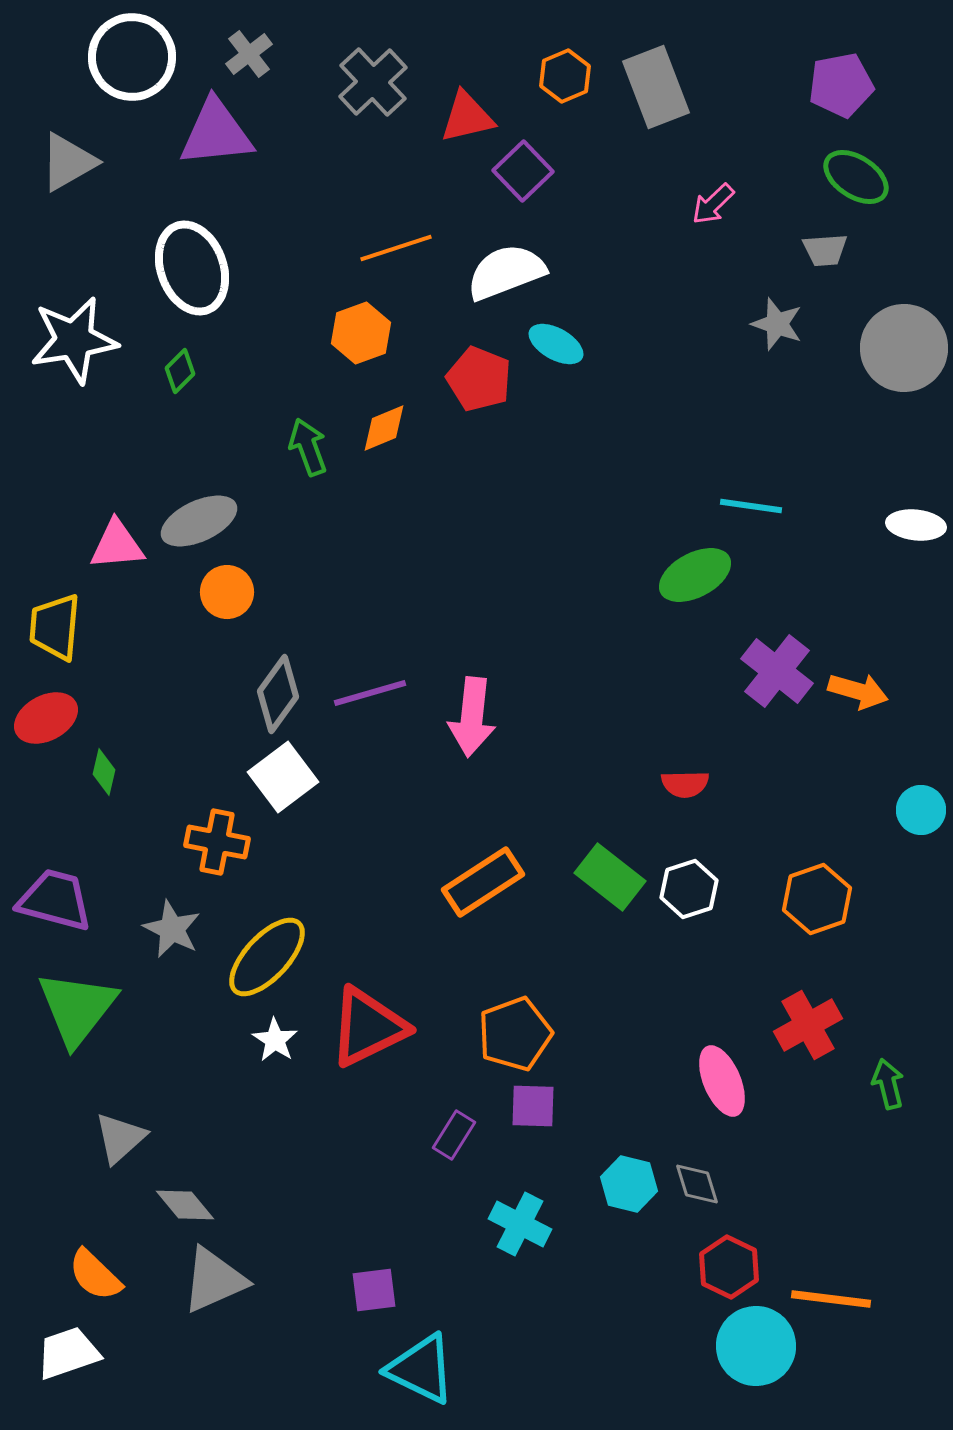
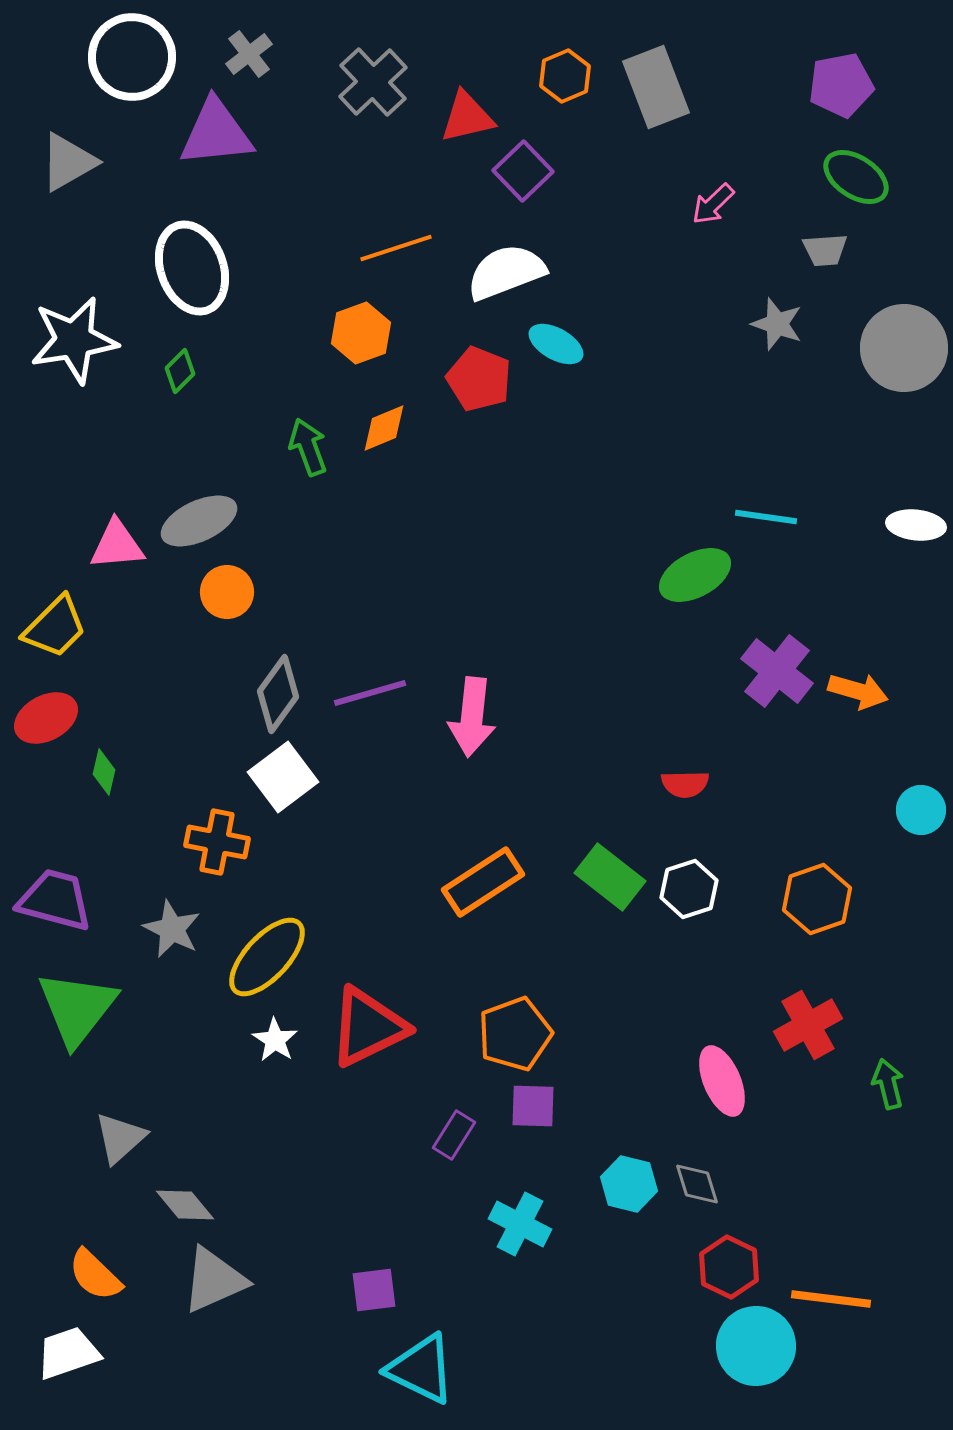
cyan line at (751, 506): moved 15 px right, 11 px down
yellow trapezoid at (55, 627): rotated 140 degrees counterclockwise
